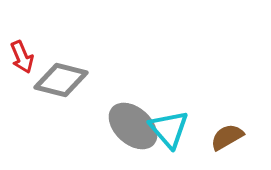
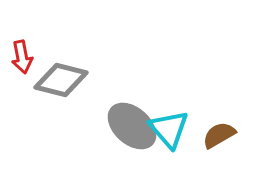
red arrow: rotated 12 degrees clockwise
gray ellipse: moved 1 px left
brown semicircle: moved 8 px left, 2 px up
